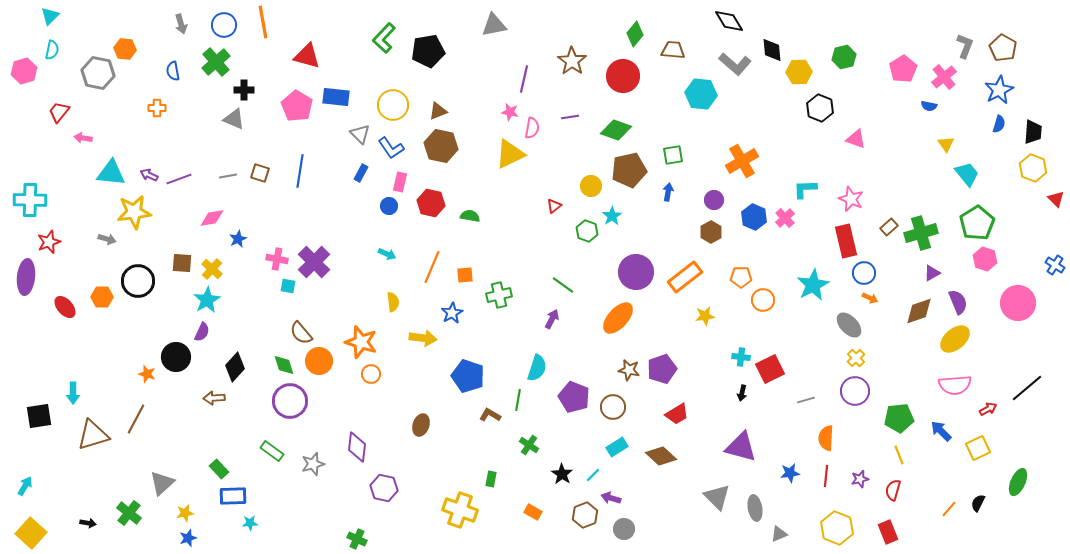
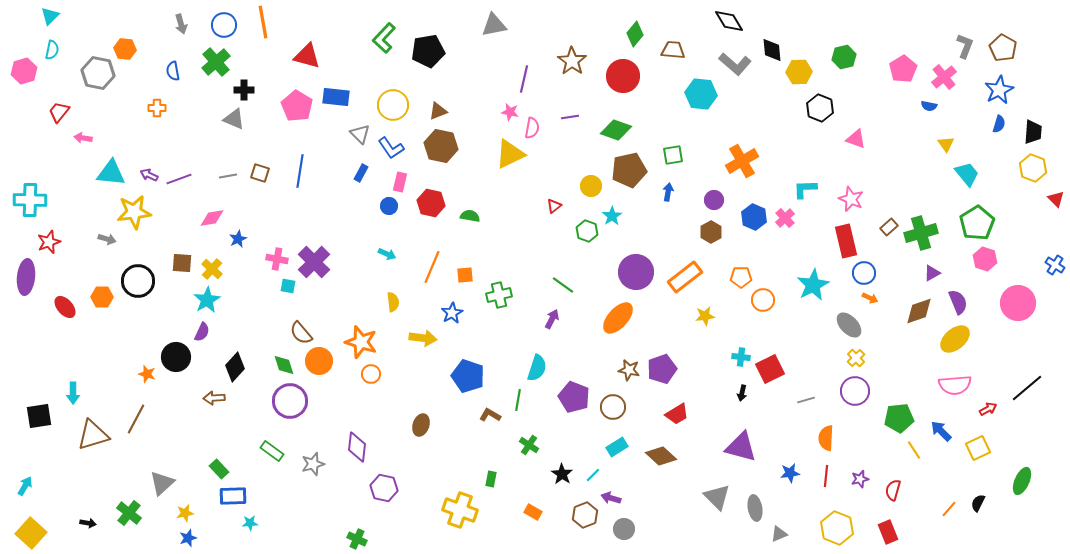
yellow line at (899, 455): moved 15 px right, 5 px up; rotated 12 degrees counterclockwise
green ellipse at (1018, 482): moved 4 px right, 1 px up
